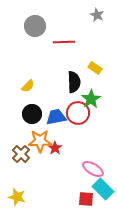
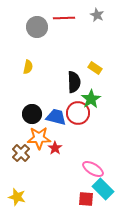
gray circle: moved 2 px right, 1 px down
red line: moved 24 px up
yellow semicircle: moved 19 px up; rotated 32 degrees counterclockwise
blue trapezoid: rotated 25 degrees clockwise
orange star: moved 1 px left, 3 px up
brown cross: moved 1 px up
